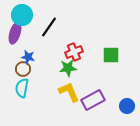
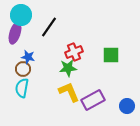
cyan circle: moved 1 px left
